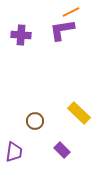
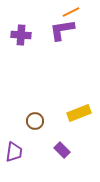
yellow rectangle: rotated 65 degrees counterclockwise
